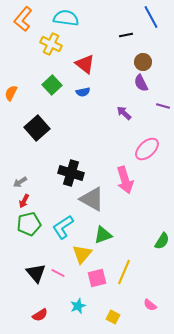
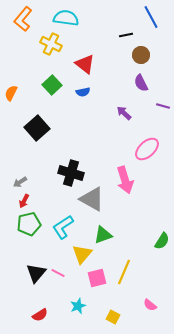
brown circle: moved 2 px left, 7 px up
black triangle: rotated 20 degrees clockwise
